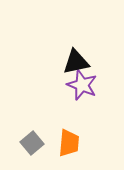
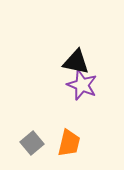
black triangle: rotated 24 degrees clockwise
orange trapezoid: rotated 8 degrees clockwise
